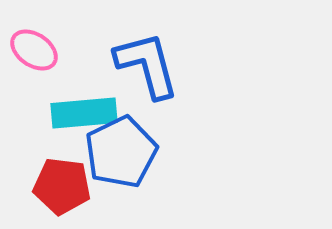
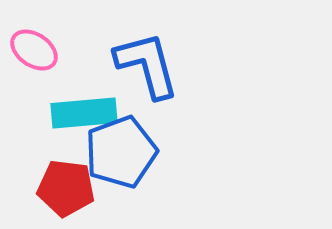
blue pentagon: rotated 6 degrees clockwise
red pentagon: moved 4 px right, 2 px down
